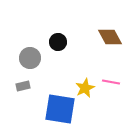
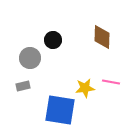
brown diamond: moved 8 px left; rotated 30 degrees clockwise
black circle: moved 5 px left, 2 px up
yellow star: rotated 18 degrees clockwise
blue square: moved 1 px down
